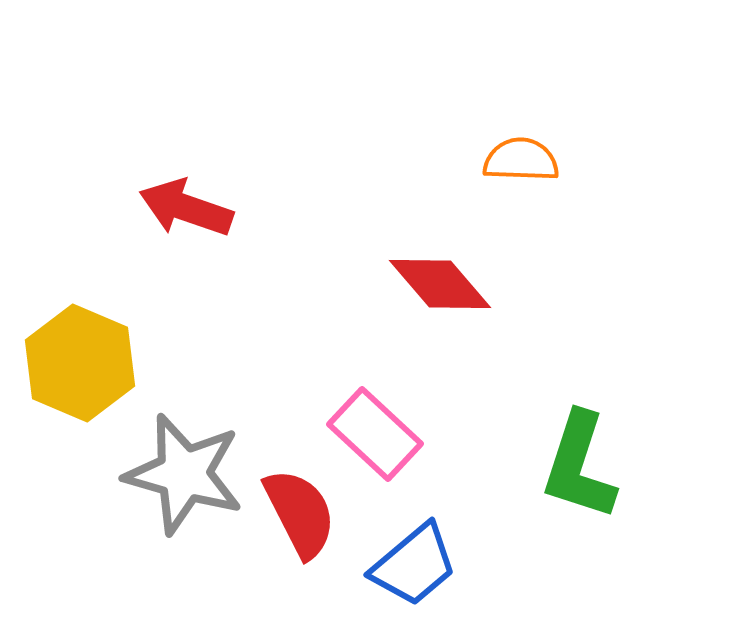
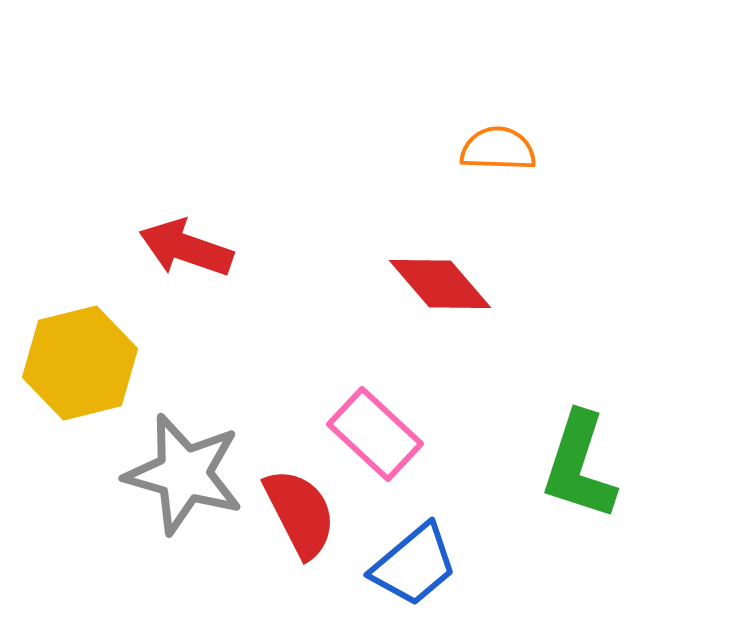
orange semicircle: moved 23 px left, 11 px up
red arrow: moved 40 px down
yellow hexagon: rotated 23 degrees clockwise
